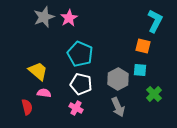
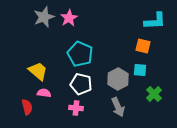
cyan L-shape: rotated 60 degrees clockwise
pink cross: rotated 24 degrees counterclockwise
